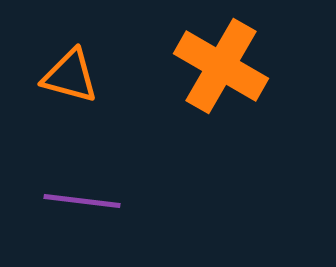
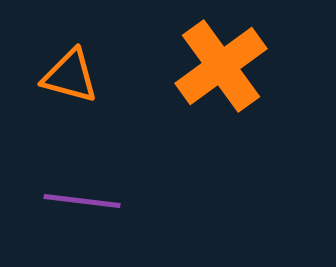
orange cross: rotated 24 degrees clockwise
